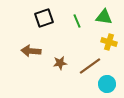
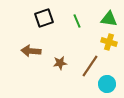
green triangle: moved 5 px right, 2 px down
brown line: rotated 20 degrees counterclockwise
